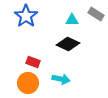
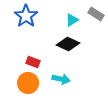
cyan triangle: rotated 32 degrees counterclockwise
